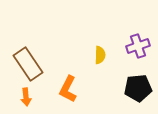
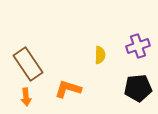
orange L-shape: rotated 80 degrees clockwise
